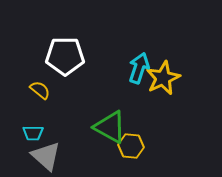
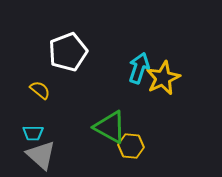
white pentagon: moved 3 px right, 4 px up; rotated 21 degrees counterclockwise
gray triangle: moved 5 px left, 1 px up
